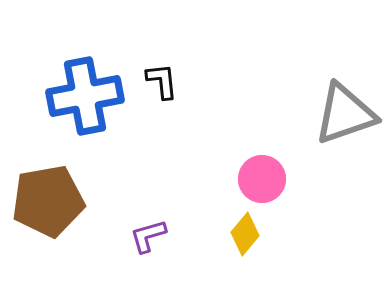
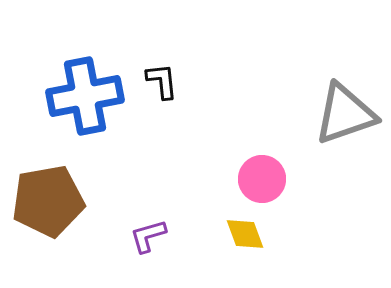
yellow diamond: rotated 60 degrees counterclockwise
